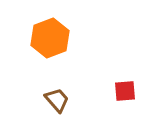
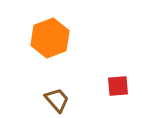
red square: moved 7 px left, 5 px up
